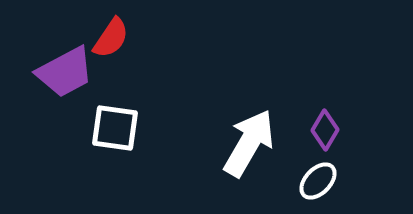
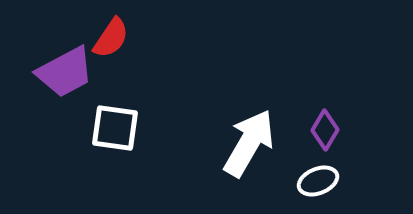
white ellipse: rotated 24 degrees clockwise
